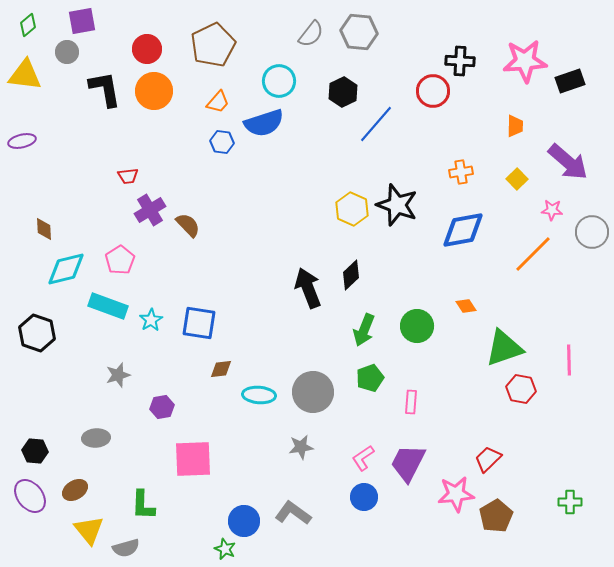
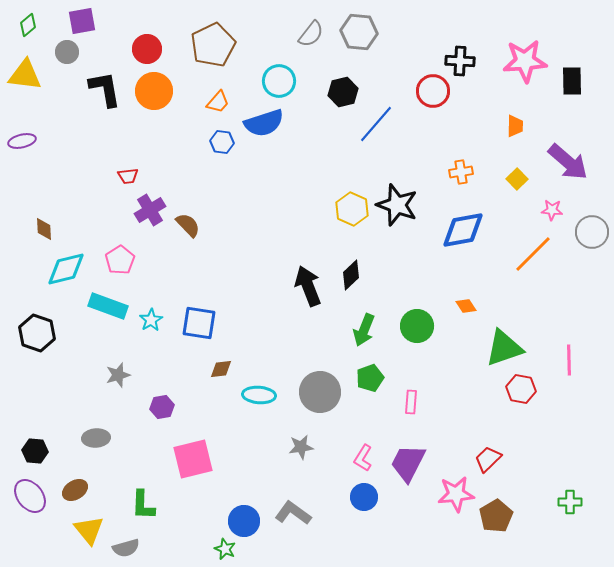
black rectangle at (570, 81): moved 2 px right; rotated 72 degrees counterclockwise
black hexagon at (343, 92): rotated 12 degrees clockwise
black arrow at (308, 288): moved 2 px up
gray circle at (313, 392): moved 7 px right
pink L-shape at (363, 458): rotated 24 degrees counterclockwise
pink square at (193, 459): rotated 12 degrees counterclockwise
